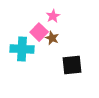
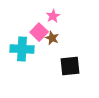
black square: moved 2 px left, 1 px down
